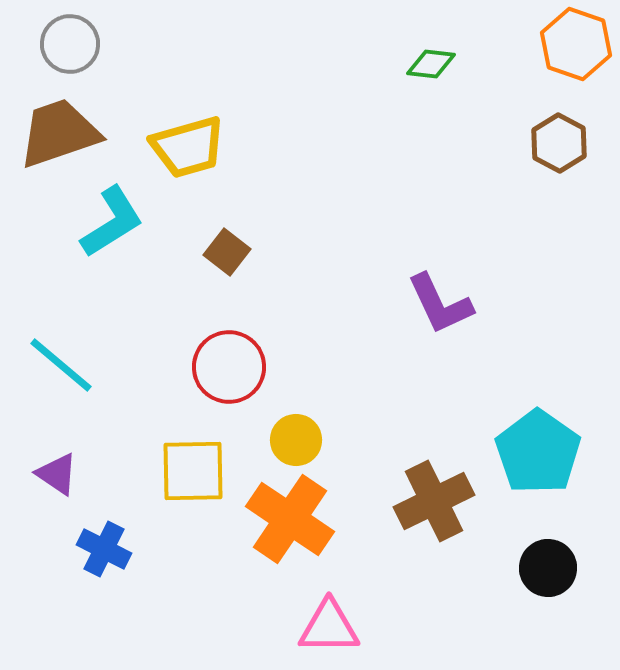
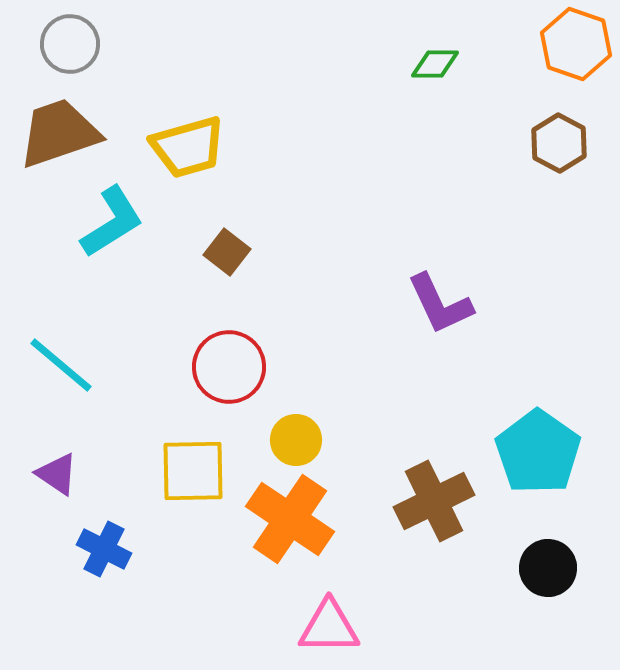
green diamond: moved 4 px right; rotated 6 degrees counterclockwise
